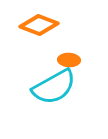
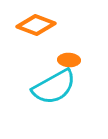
orange diamond: moved 3 px left
